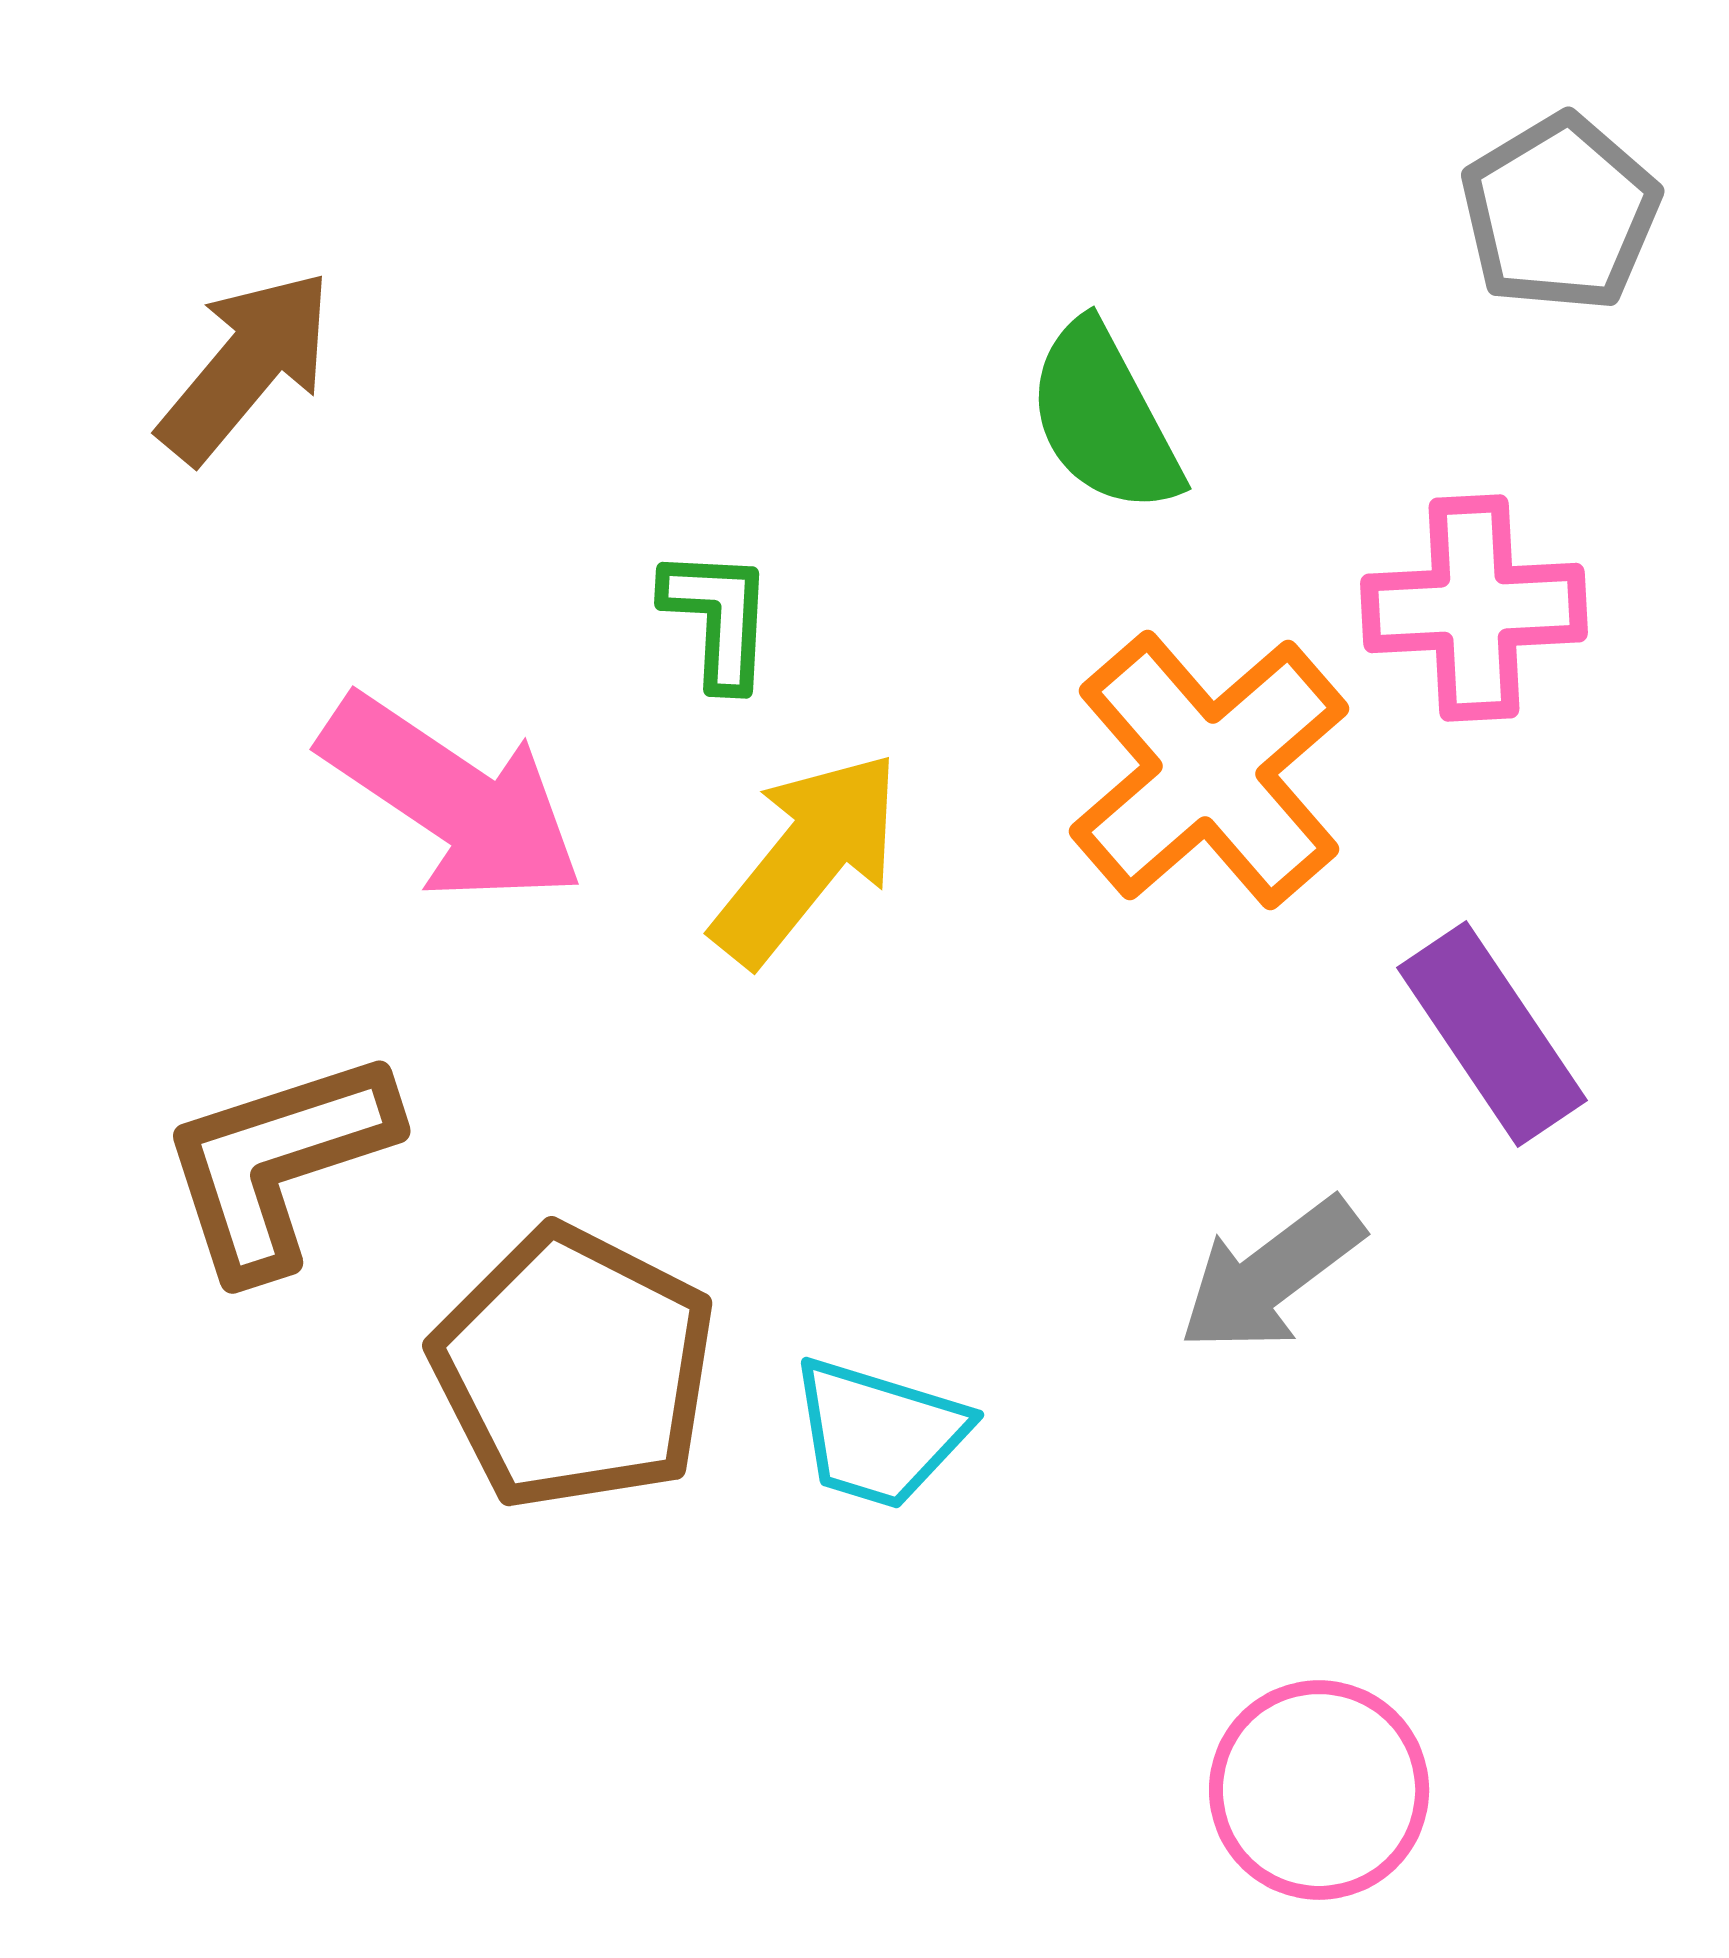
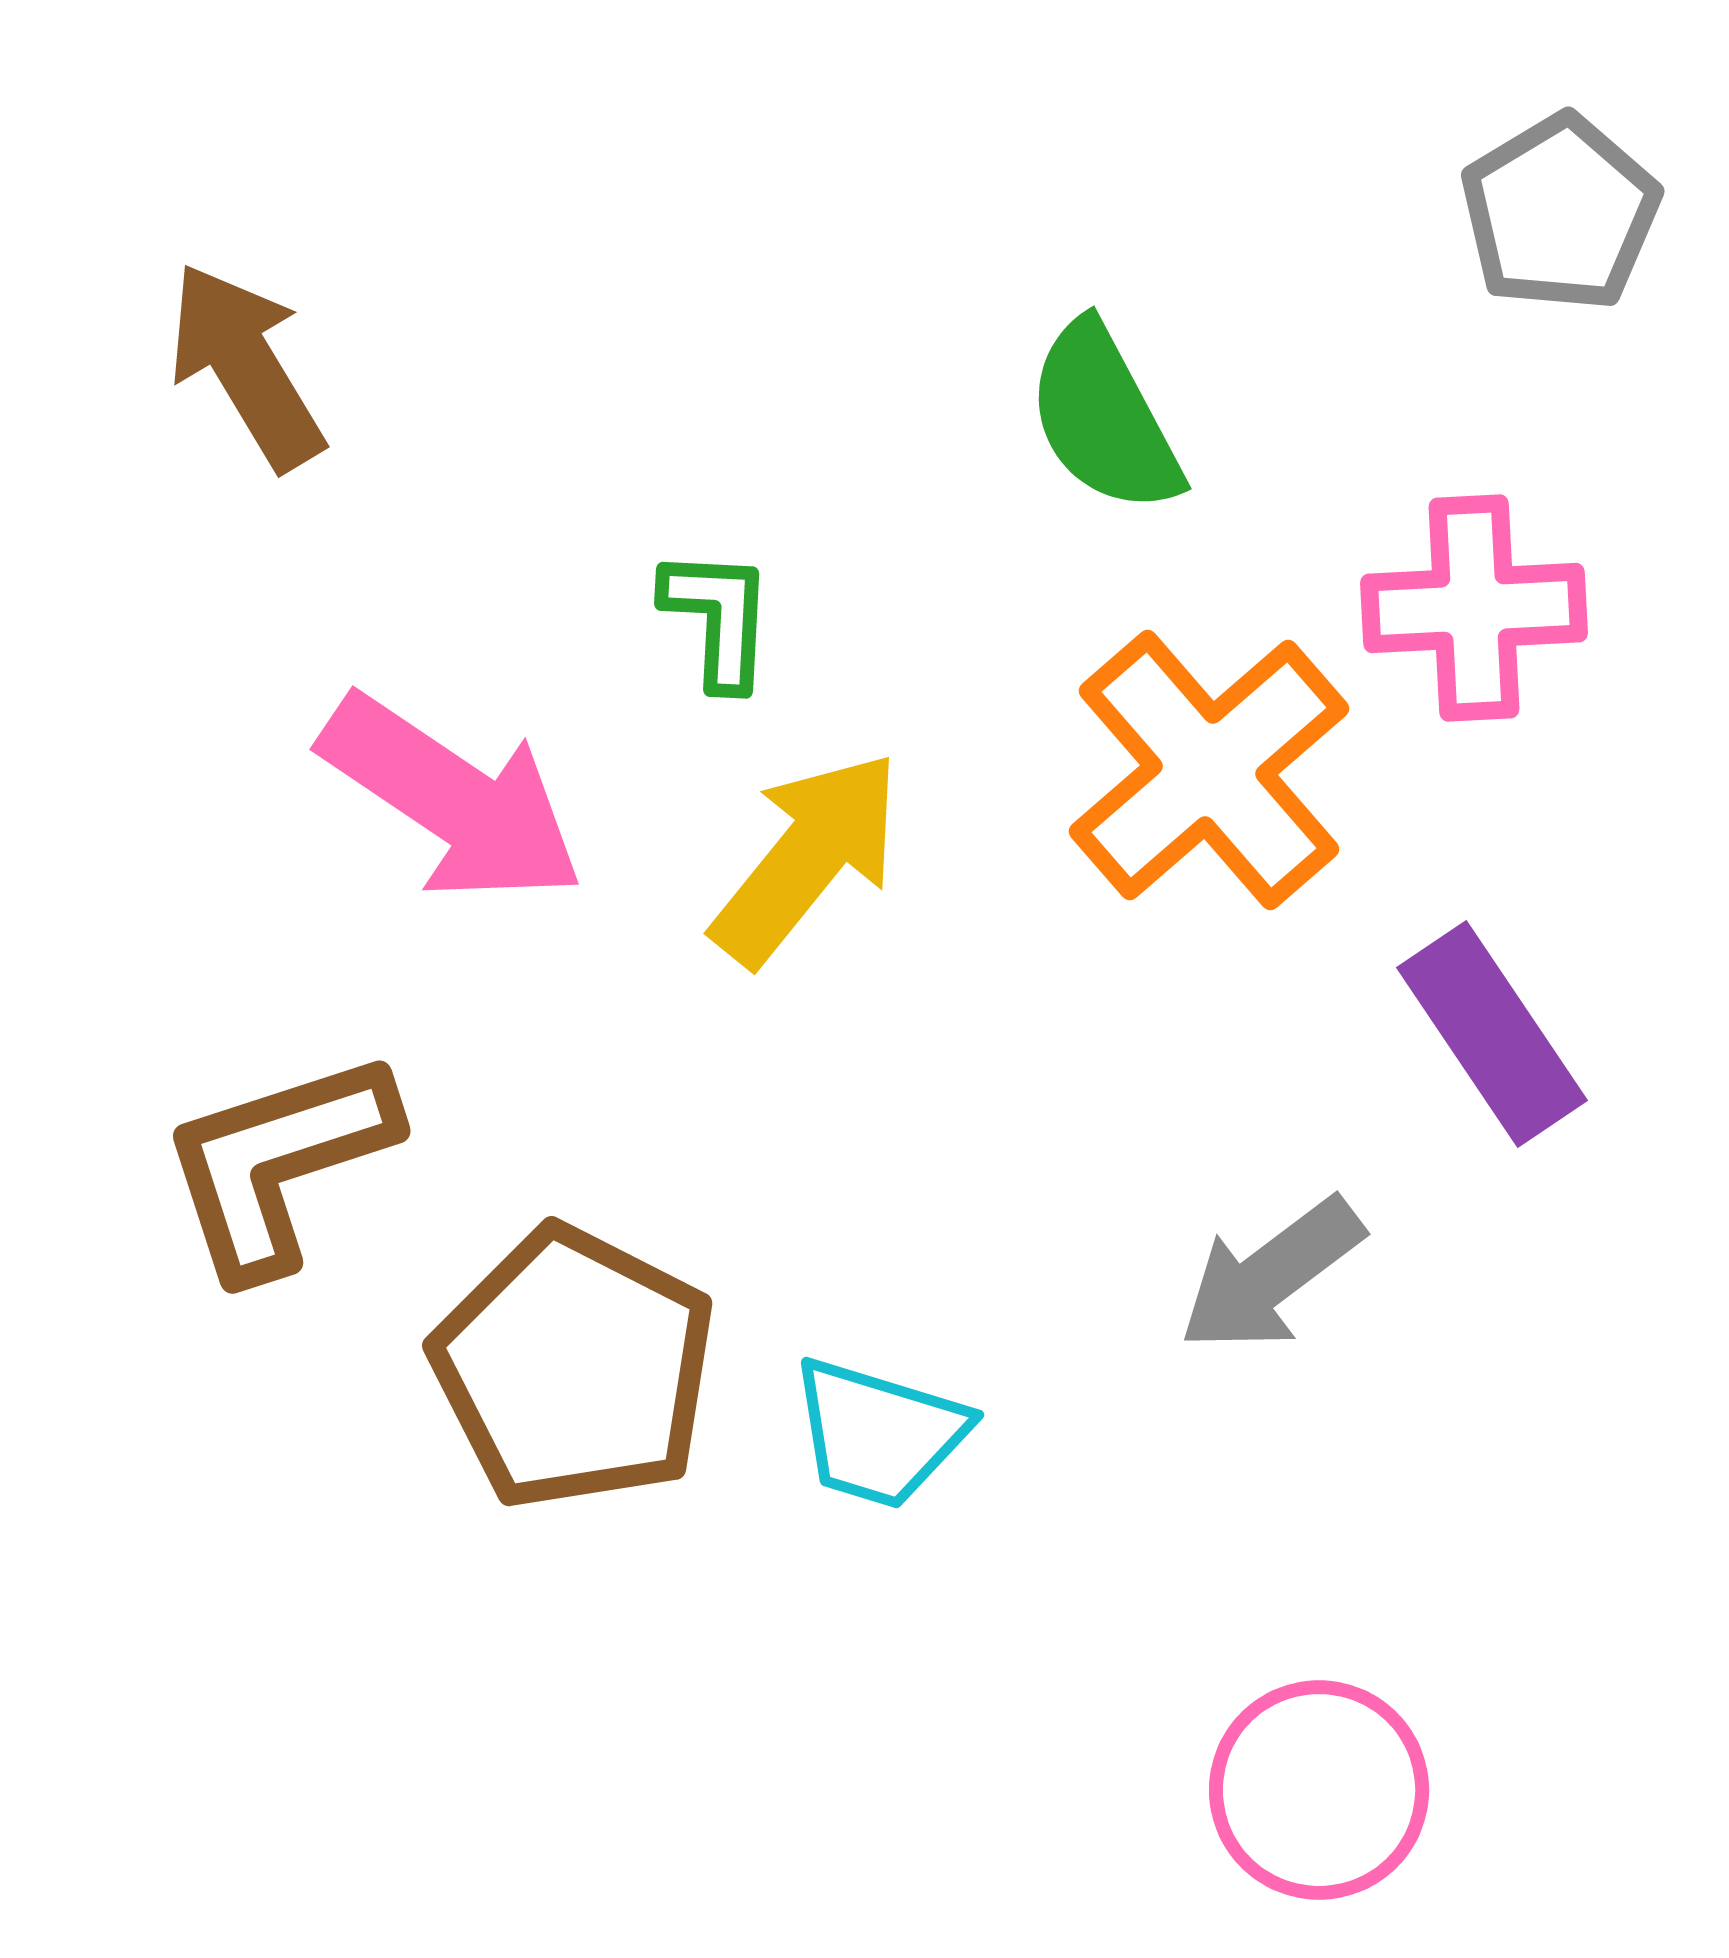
brown arrow: rotated 71 degrees counterclockwise
